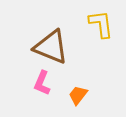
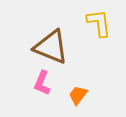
yellow L-shape: moved 2 px left, 1 px up
